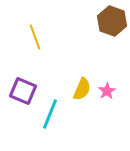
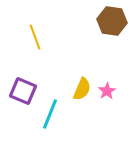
brown hexagon: rotated 12 degrees counterclockwise
